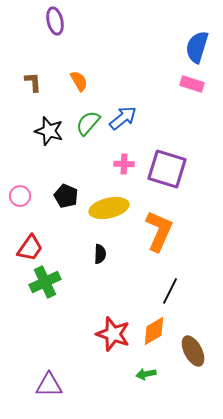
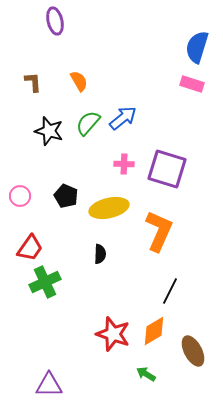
green arrow: rotated 42 degrees clockwise
